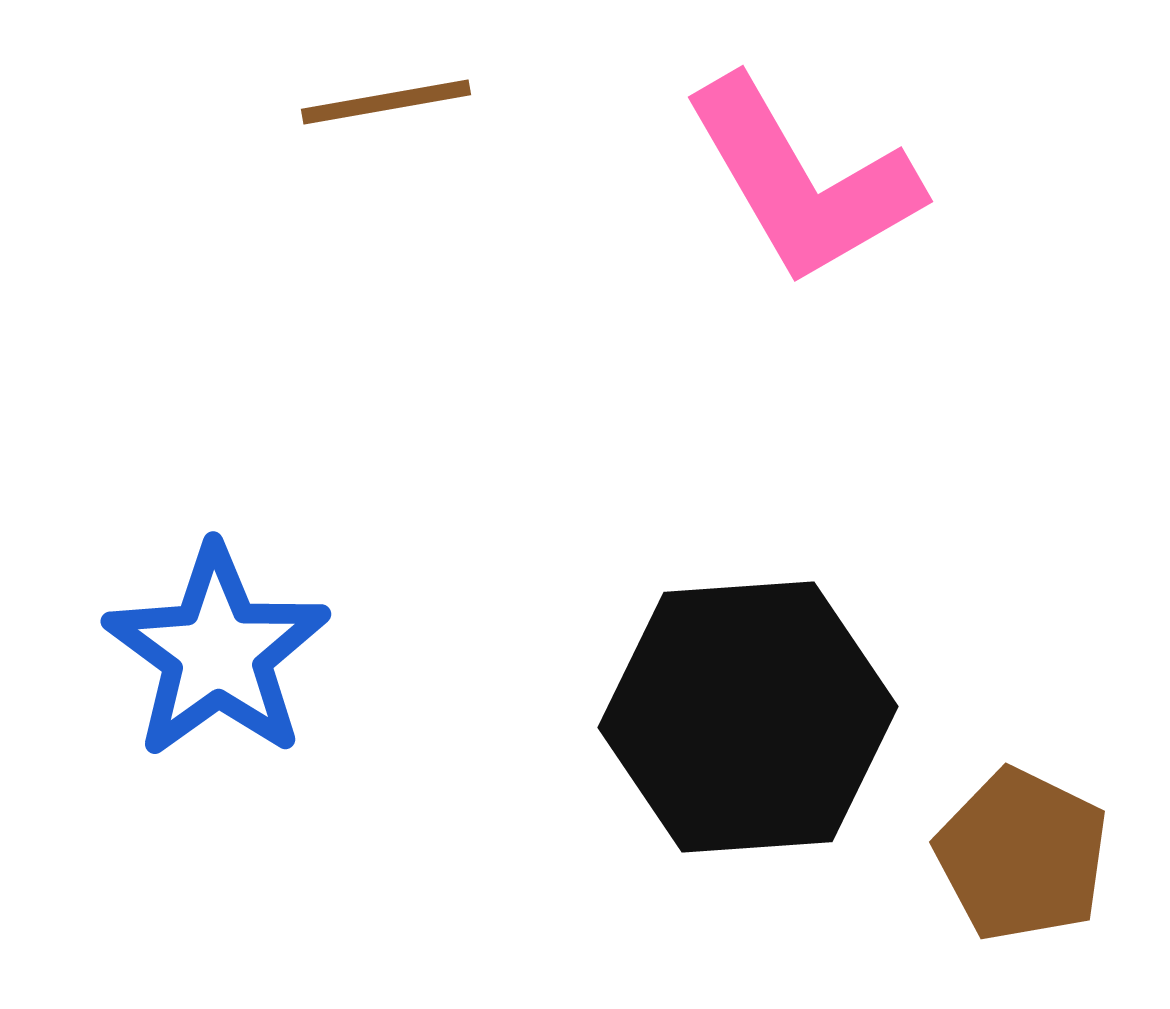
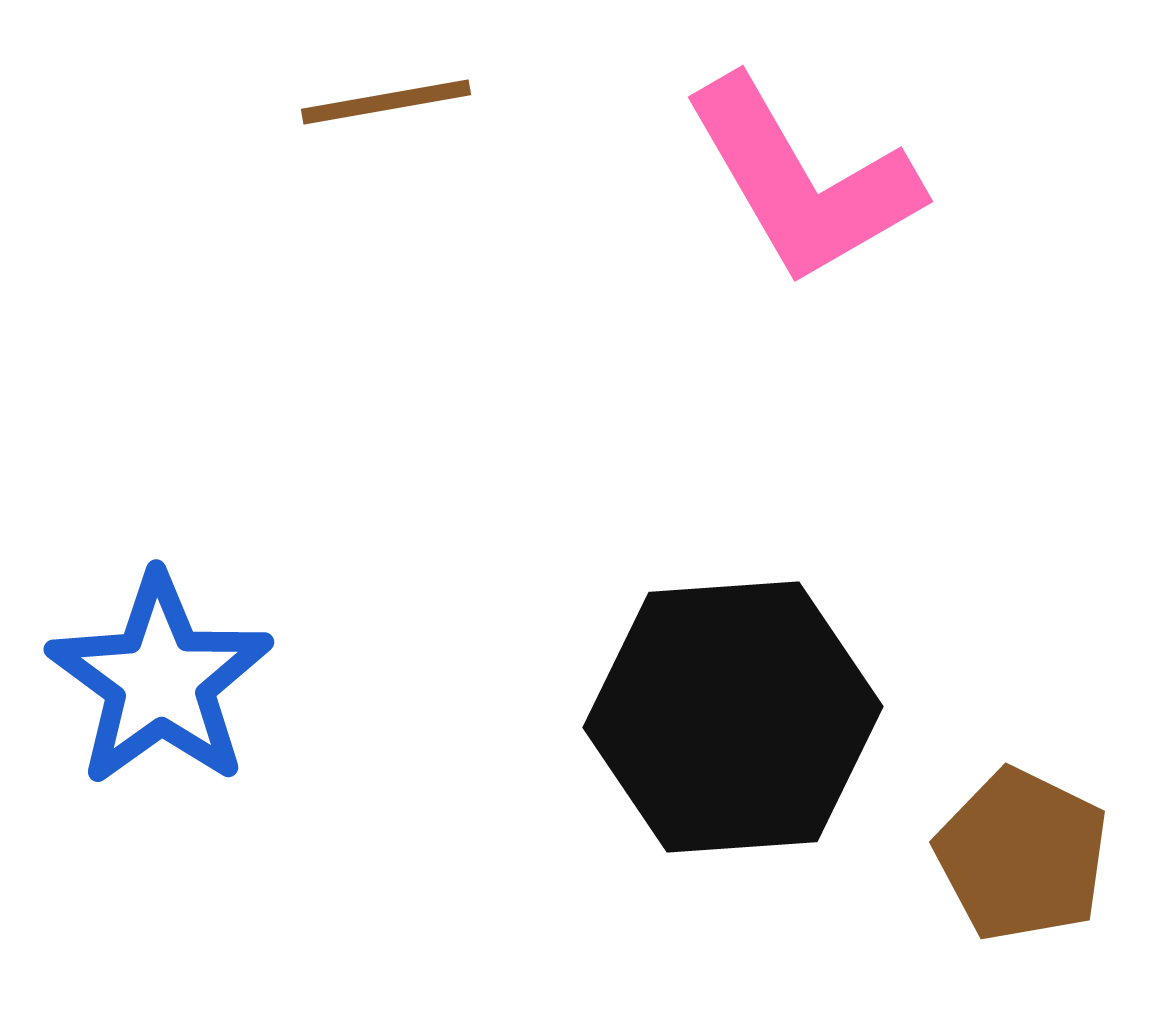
blue star: moved 57 px left, 28 px down
black hexagon: moved 15 px left
